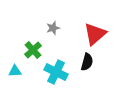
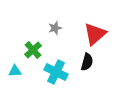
gray star: moved 2 px right
